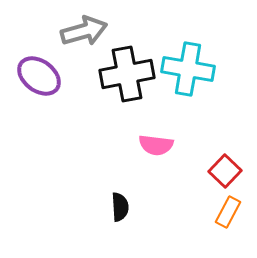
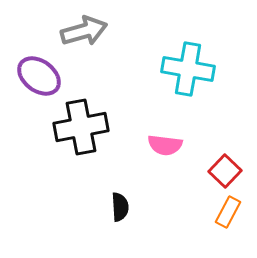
black cross: moved 46 px left, 53 px down
pink semicircle: moved 9 px right
